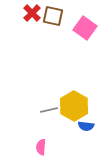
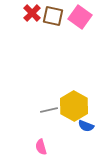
pink square: moved 5 px left, 11 px up
blue semicircle: rotated 14 degrees clockwise
pink semicircle: rotated 21 degrees counterclockwise
